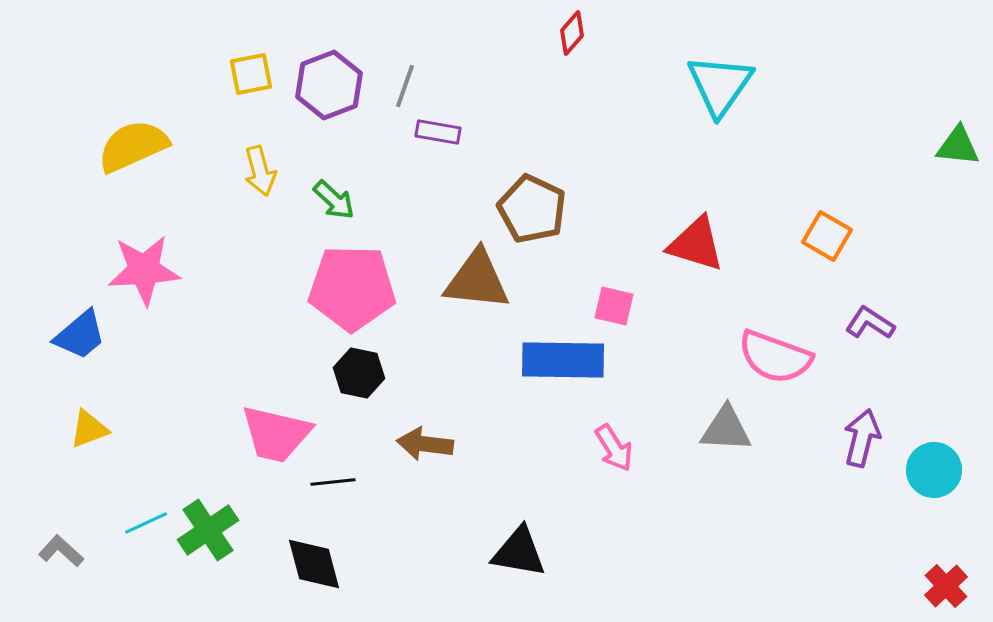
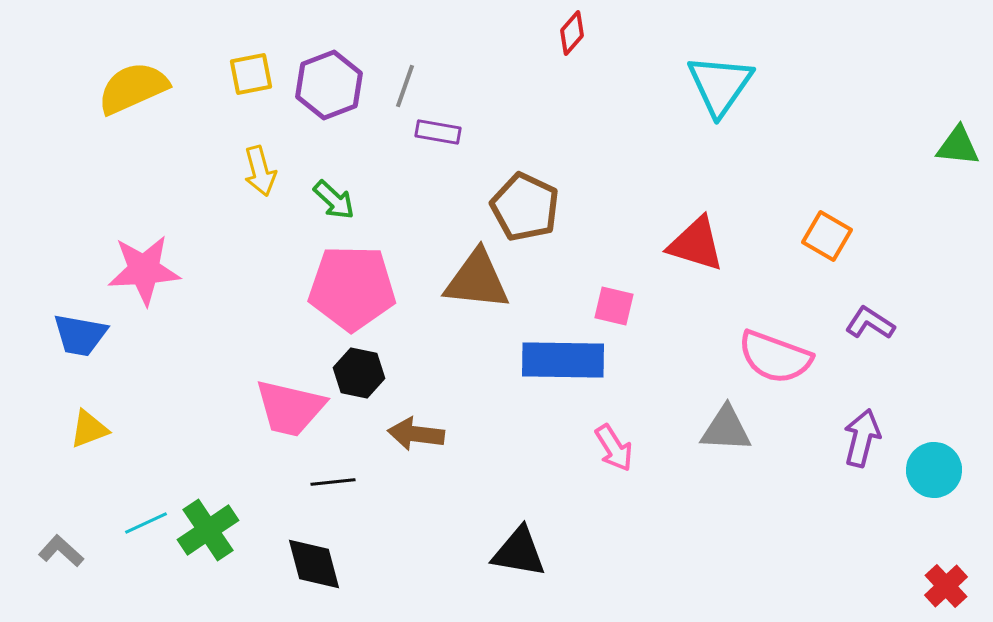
yellow semicircle: moved 58 px up
brown pentagon: moved 7 px left, 2 px up
blue trapezoid: rotated 50 degrees clockwise
pink trapezoid: moved 14 px right, 26 px up
brown arrow: moved 9 px left, 10 px up
